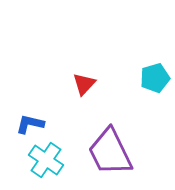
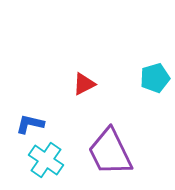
red triangle: rotated 20 degrees clockwise
